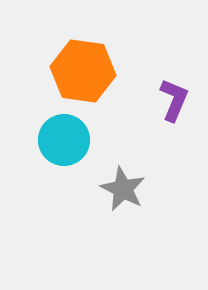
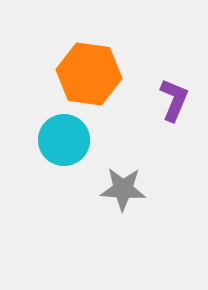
orange hexagon: moved 6 px right, 3 px down
gray star: rotated 24 degrees counterclockwise
